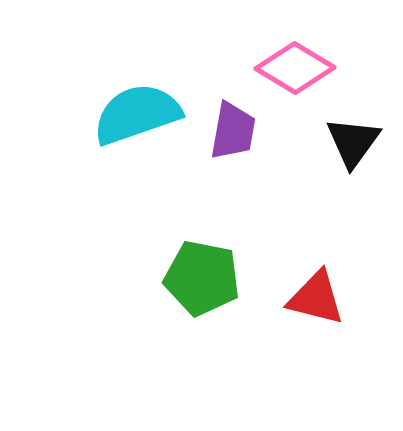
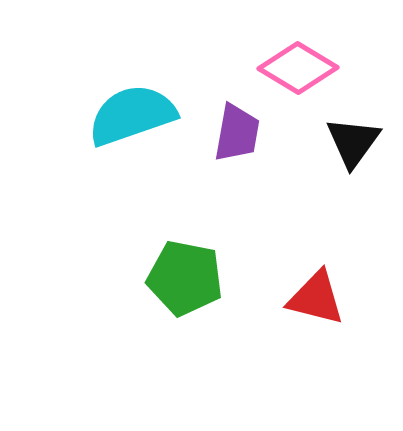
pink diamond: moved 3 px right
cyan semicircle: moved 5 px left, 1 px down
purple trapezoid: moved 4 px right, 2 px down
green pentagon: moved 17 px left
